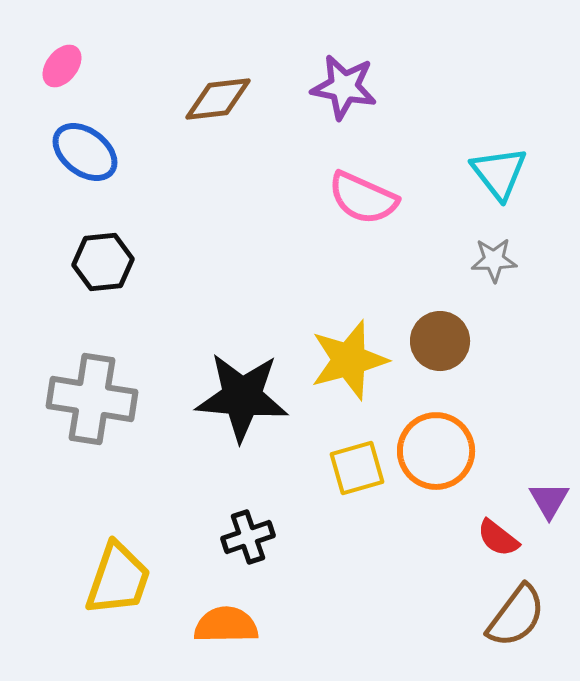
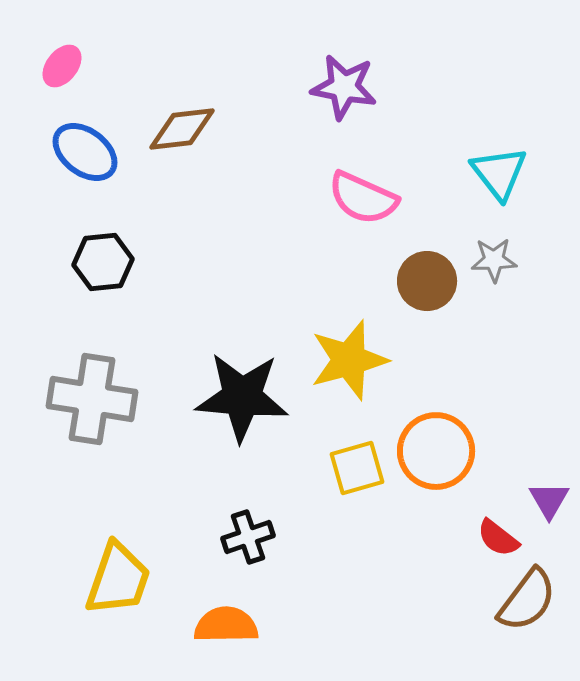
brown diamond: moved 36 px left, 30 px down
brown circle: moved 13 px left, 60 px up
brown semicircle: moved 11 px right, 16 px up
